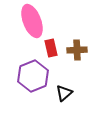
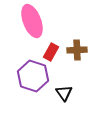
red rectangle: moved 4 px down; rotated 42 degrees clockwise
purple hexagon: rotated 20 degrees counterclockwise
black triangle: rotated 24 degrees counterclockwise
